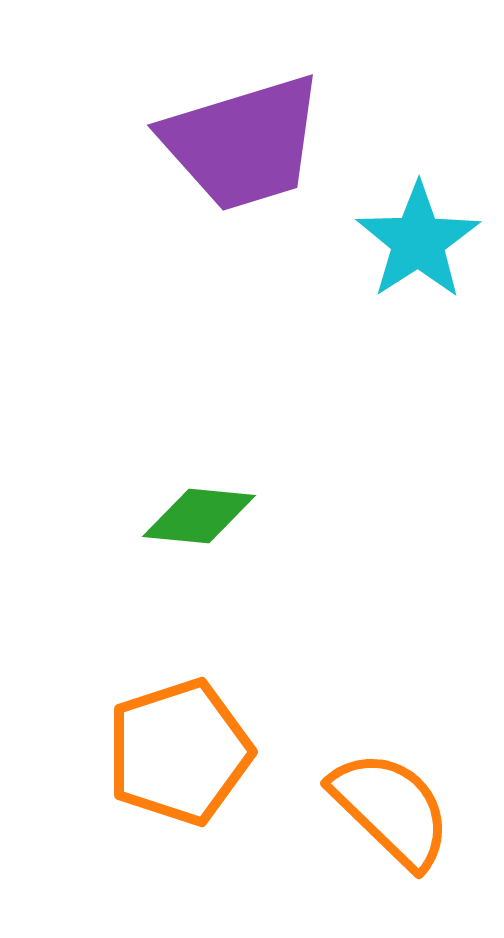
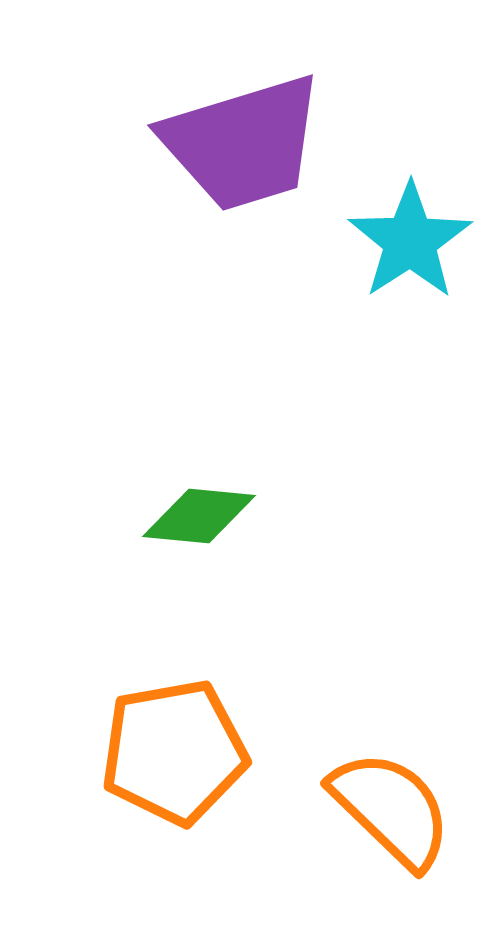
cyan star: moved 8 px left
orange pentagon: moved 5 px left; rotated 8 degrees clockwise
